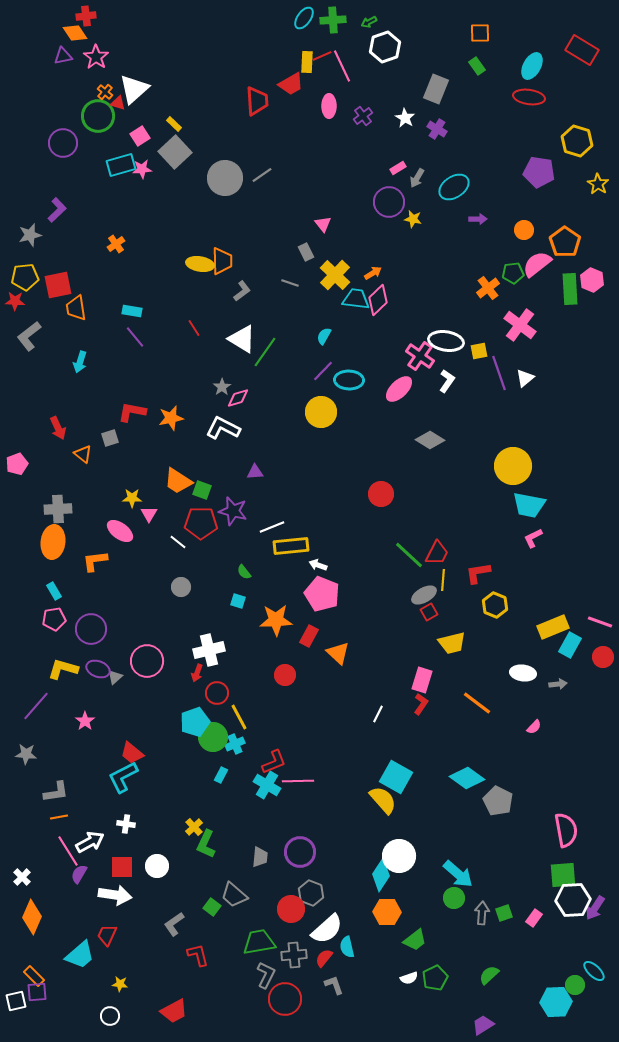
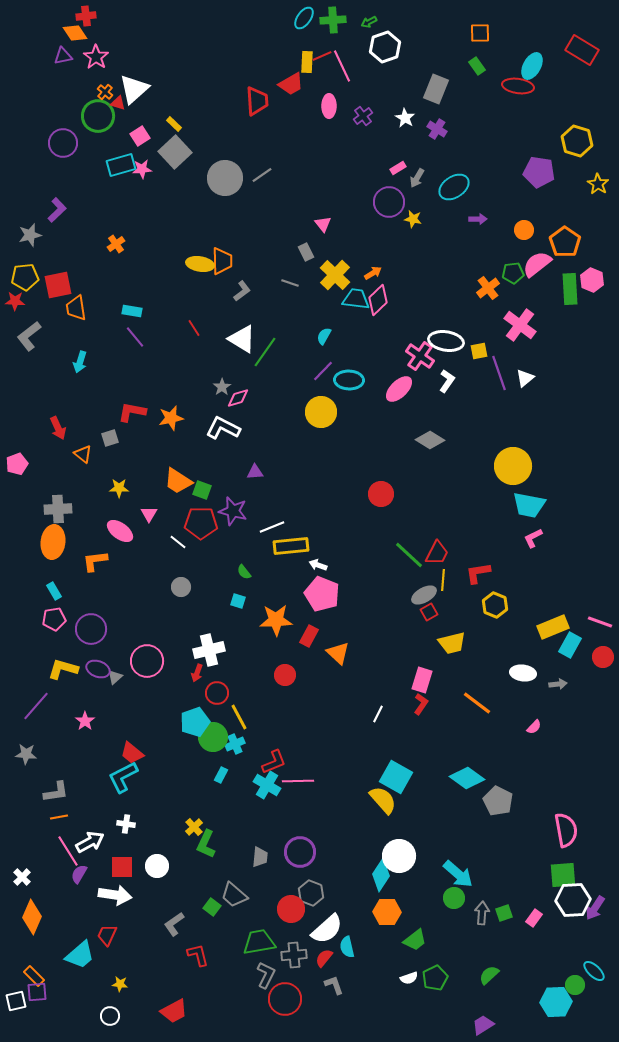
red ellipse at (529, 97): moved 11 px left, 11 px up
yellow star at (132, 498): moved 13 px left, 10 px up
